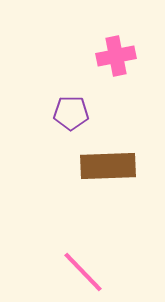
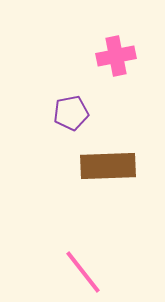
purple pentagon: rotated 12 degrees counterclockwise
pink line: rotated 6 degrees clockwise
